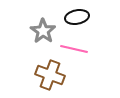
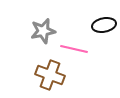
black ellipse: moved 27 px right, 8 px down
gray star: rotated 25 degrees clockwise
